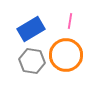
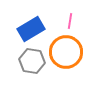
orange circle: moved 3 px up
